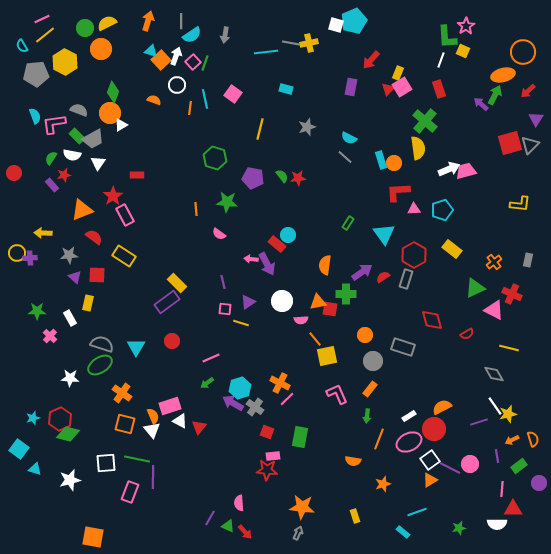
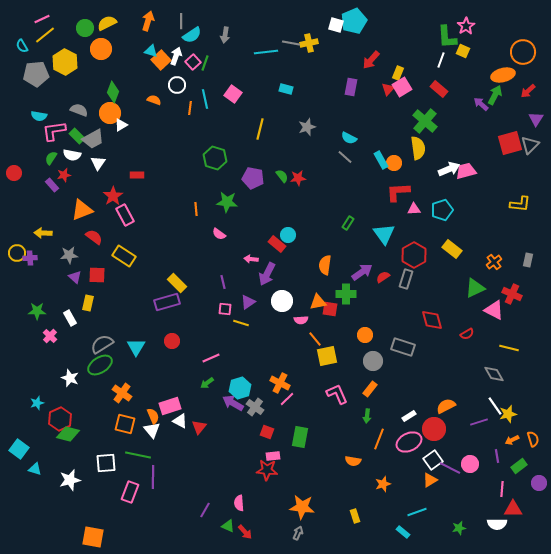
red rectangle at (439, 89): rotated 30 degrees counterclockwise
cyan semicircle at (35, 116): moved 4 px right; rotated 119 degrees clockwise
pink L-shape at (54, 124): moved 7 px down
cyan rectangle at (381, 160): rotated 12 degrees counterclockwise
purple arrow at (267, 264): moved 10 px down; rotated 55 degrees clockwise
purple rectangle at (167, 302): rotated 20 degrees clockwise
gray semicircle at (102, 344): rotated 50 degrees counterclockwise
white star at (70, 378): rotated 18 degrees clockwise
orange semicircle at (442, 407): moved 4 px right, 1 px up
cyan star at (33, 418): moved 4 px right, 15 px up
green line at (137, 459): moved 1 px right, 4 px up
white square at (430, 460): moved 3 px right
purple line at (210, 518): moved 5 px left, 8 px up
